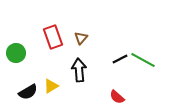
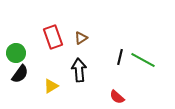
brown triangle: rotated 16 degrees clockwise
black line: moved 2 px up; rotated 49 degrees counterclockwise
black semicircle: moved 8 px left, 18 px up; rotated 24 degrees counterclockwise
